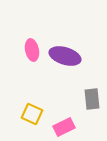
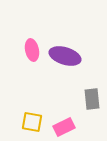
yellow square: moved 8 px down; rotated 15 degrees counterclockwise
